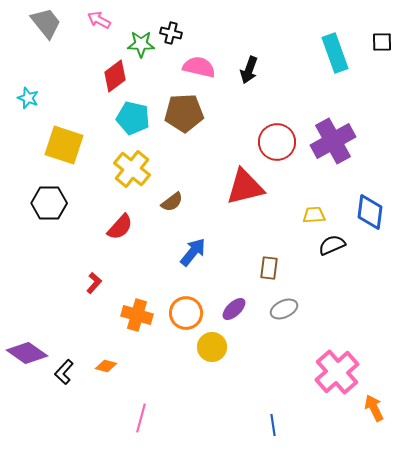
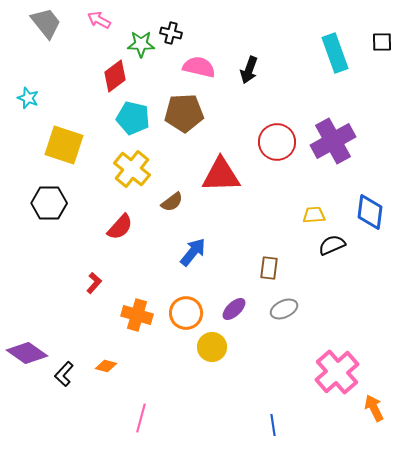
red triangle: moved 24 px left, 12 px up; rotated 12 degrees clockwise
black L-shape: moved 2 px down
